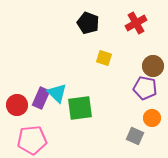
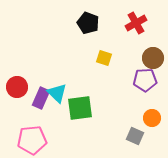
brown circle: moved 8 px up
purple pentagon: moved 8 px up; rotated 15 degrees counterclockwise
red circle: moved 18 px up
